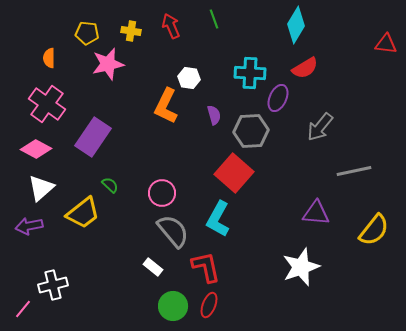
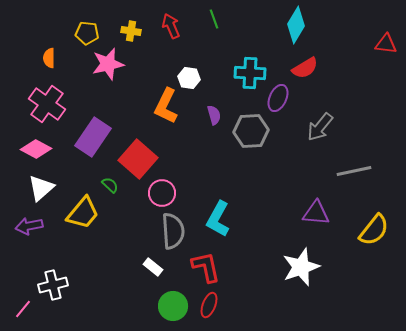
red square: moved 96 px left, 14 px up
yellow trapezoid: rotated 12 degrees counterclockwise
gray semicircle: rotated 36 degrees clockwise
